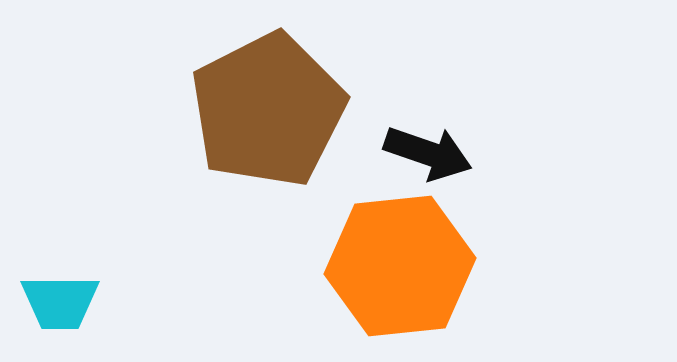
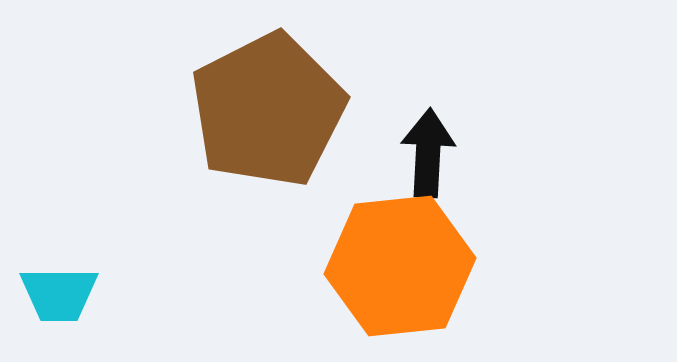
black arrow: rotated 106 degrees counterclockwise
cyan trapezoid: moved 1 px left, 8 px up
